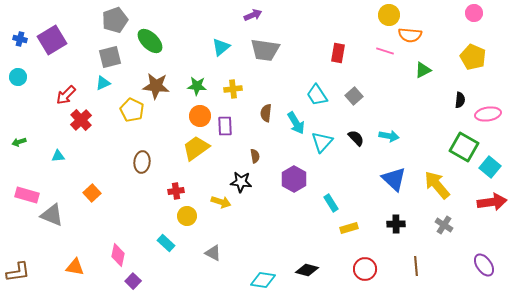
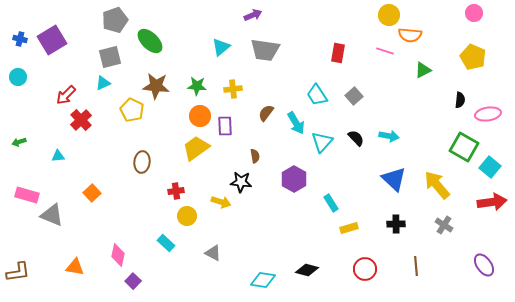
brown semicircle at (266, 113): rotated 30 degrees clockwise
